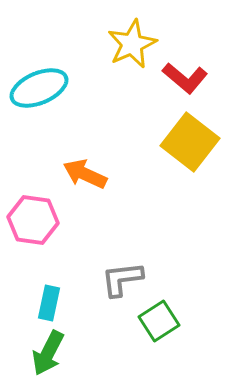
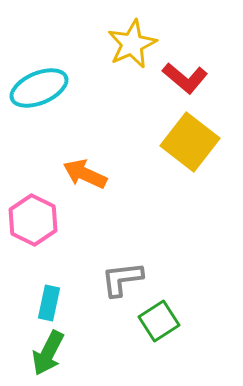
pink hexagon: rotated 18 degrees clockwise
